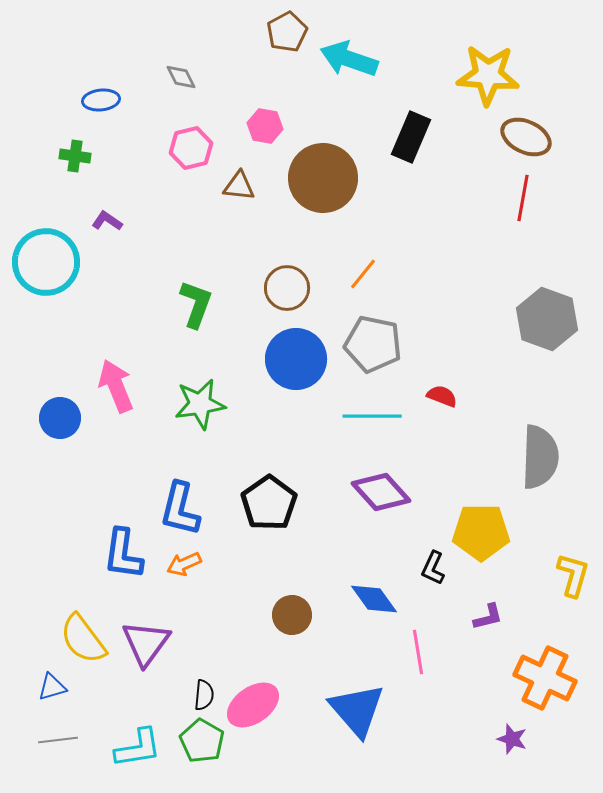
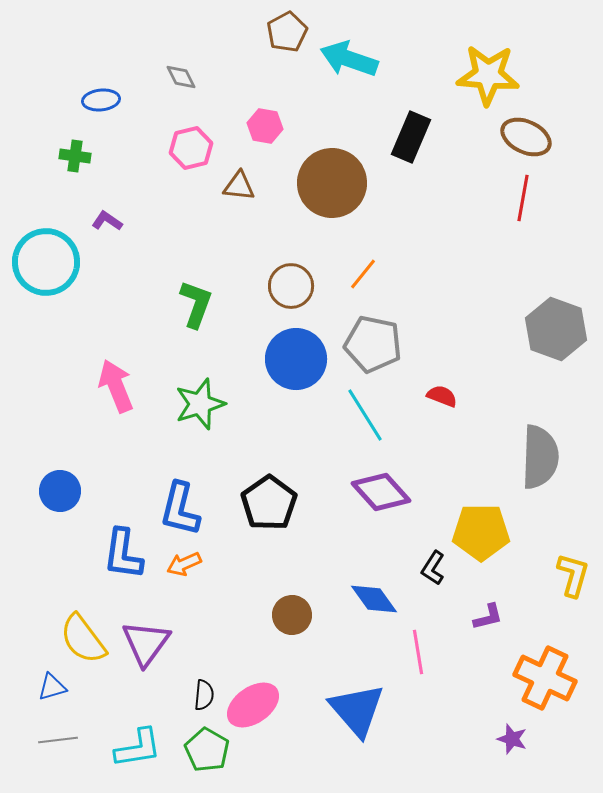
brown circle at (323, 178): moved 9 px right, 5 px down
brown circle at (287, 288): moved 4 px right, 2 px up
gray hexagon at (547, 319): moved 9 px right, 10 px down
green star at (200, 404): rotated 9 degrees counterclockwise
cyan line at (372, 416): moved 7 px left, 1 px up; rotated 58 degrees clockwise
blue circle at (60, 418): moved 73 px down
black L-shape at (433, 568): rotated 8 degrees clockwise
green pentagon at (202, 741): moved 5 px right, 9 px down
